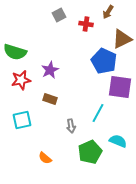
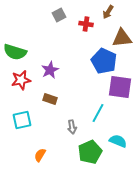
brown triangle: moved 1 px up; rotated 20 degrees clockwise
gray arrow: moved 1 px right, 1 px down
orange semicircle: moved 5 px left, 3 px up; rotated 80 degrees clockwise
